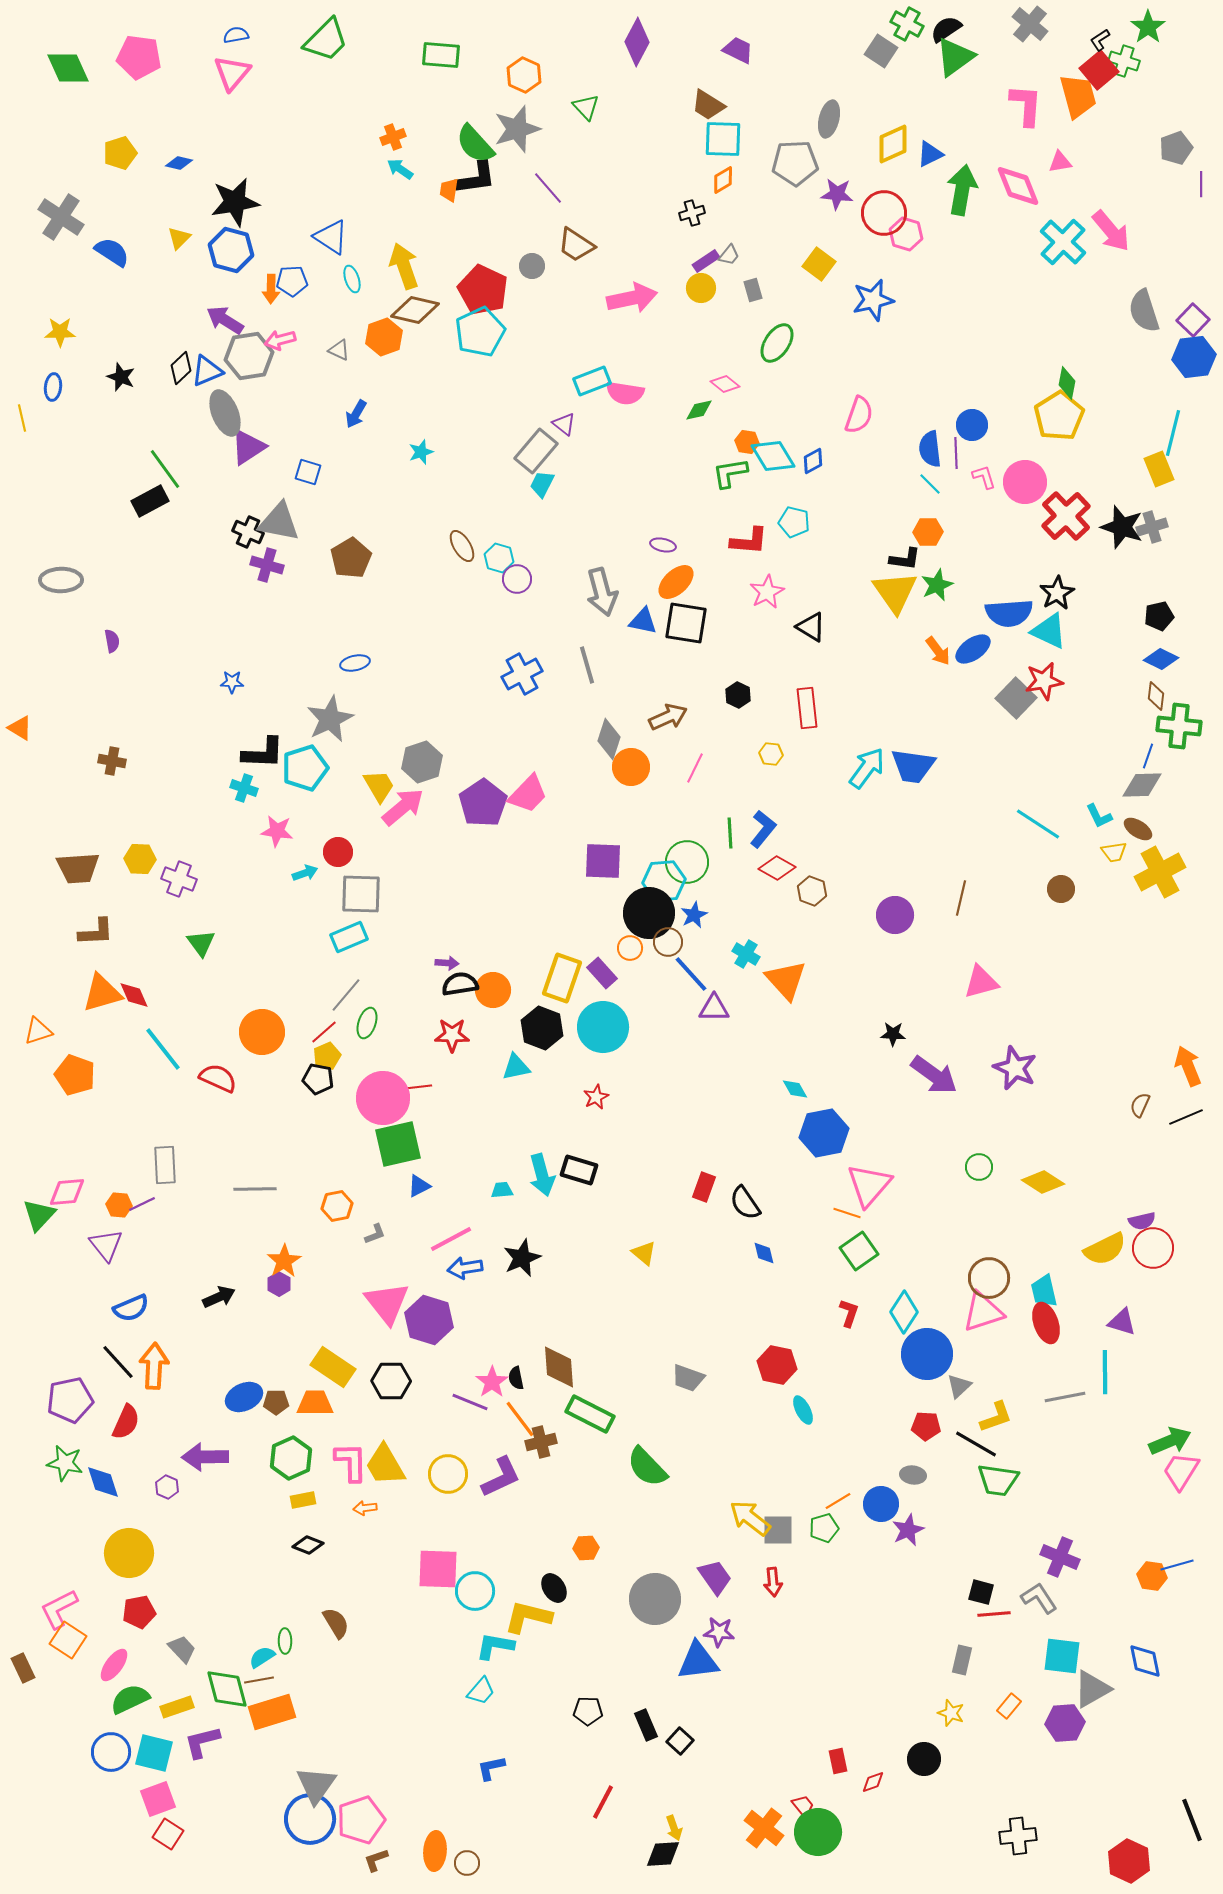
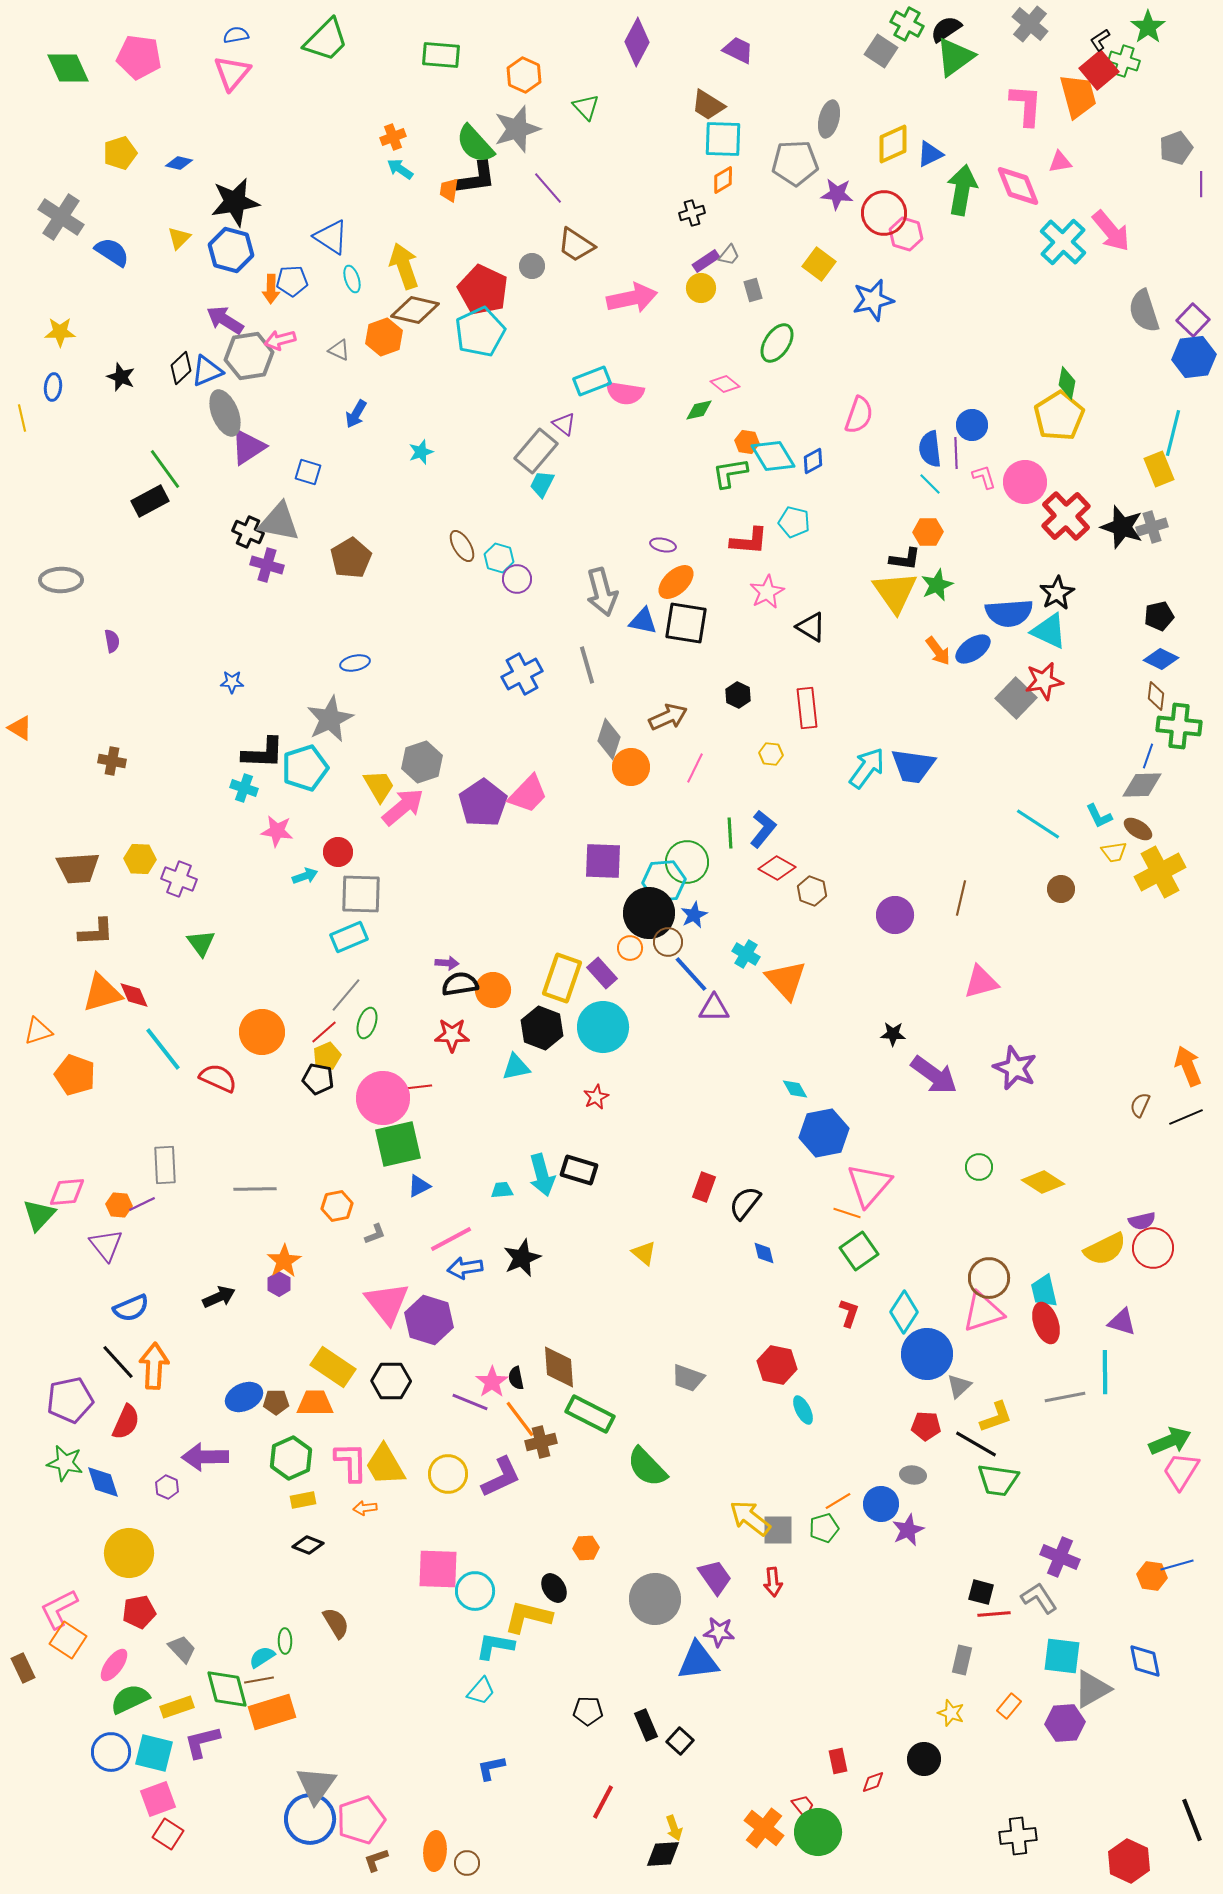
cyan arrow at (305, 873): moved 3 px down
black semicircle at (745, 1203): rotated 72 degrees clockwise
